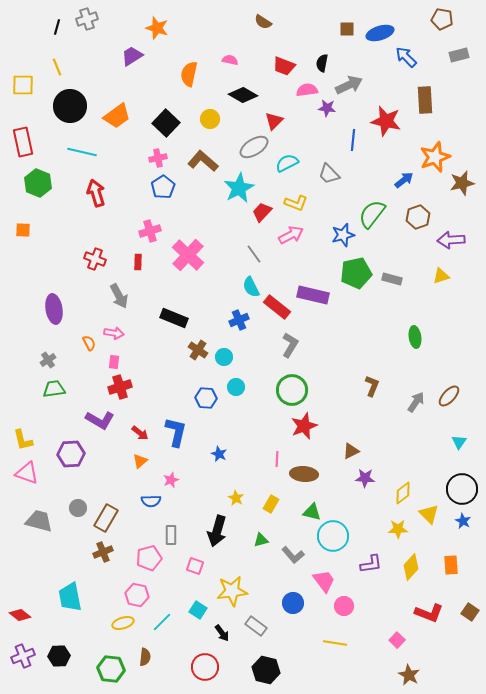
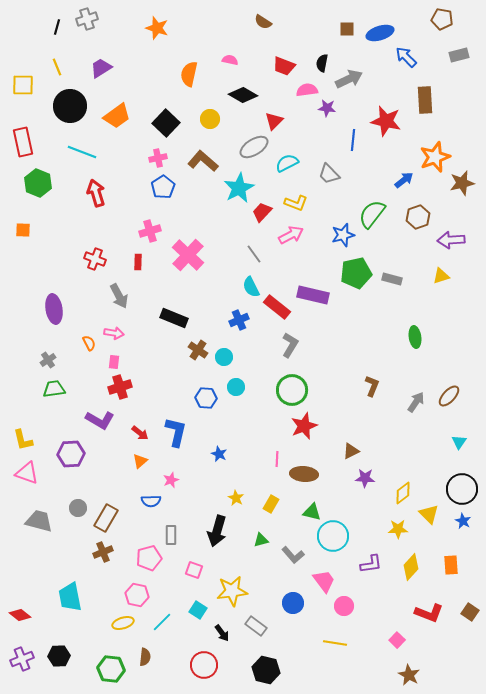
purple trapezoid at (132, 56): moved 31 px left, 12 px down
gray arrow at (349, 85): moved 6 px up
cyan line at (82, 152): rotated 8 degrees clockwise
pink square at (195, 566): moved 1 px left, 4 px down
purple cross at (23, 656): moved 1 px left, 3 px down
red circle at (205, 667): moved 1 px left, 2 px up
